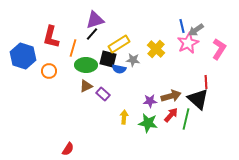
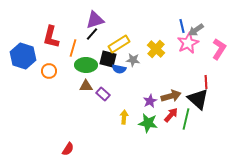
brown triangle: rotated 24 degrees clockwise
purple star: rotated 24 degrees counterclockwise
